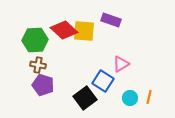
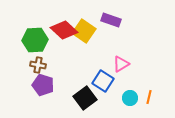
yellow square: rotated 30 degrees clockwise
